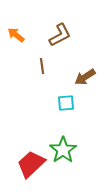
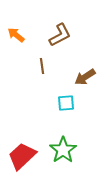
red trapezoid: moved 9 px left, 8 px up
